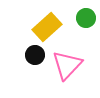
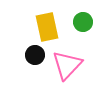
green circle: moved 3 px left, 4 px down
yellow rectangle: rotated 60 degrees counterclockwise
